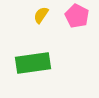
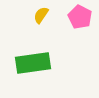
pink pentagon: moved 3 px right, 1 px down
